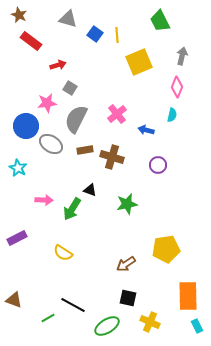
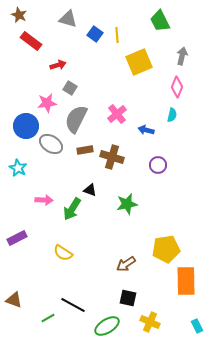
orange rectangle: moved 2 px left, 15 px up
